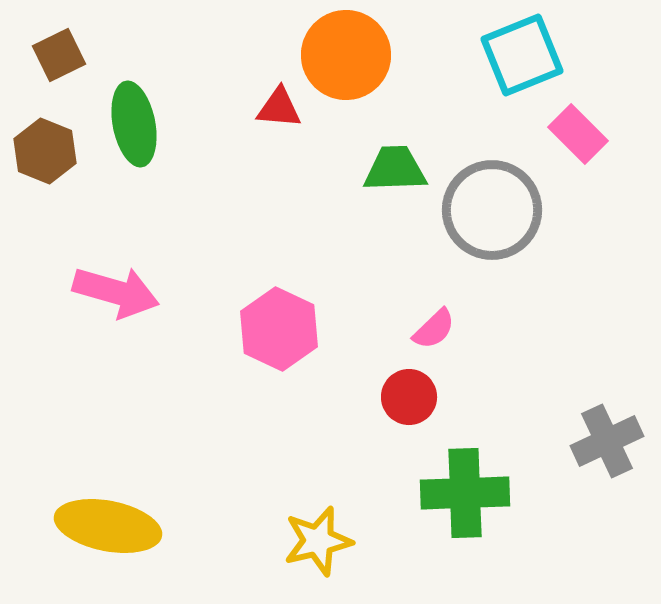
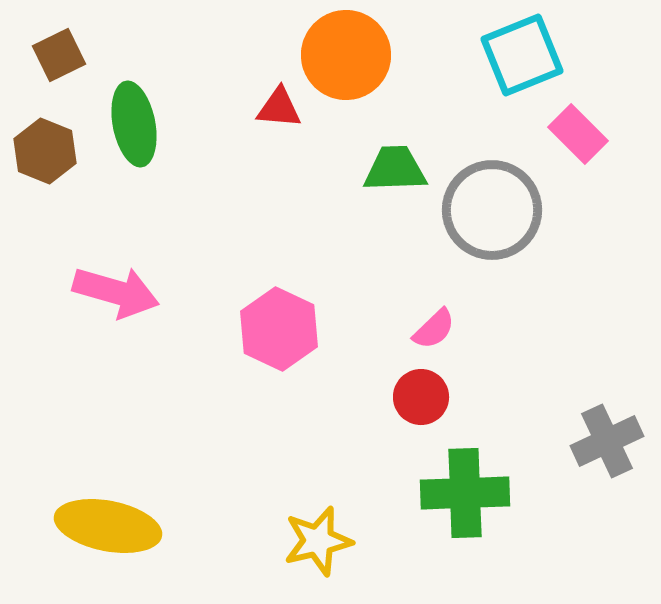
red circle: moved 12 px right
